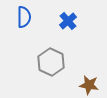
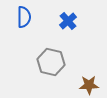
gray hexagon: rotated 12 degrees counterclockwise
brown star: rotated 12 degrees counterclockwise
